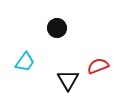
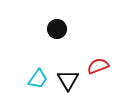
black circle: moved 1 px down
cyan trapezoid: moved 13 px right, 17 px down
